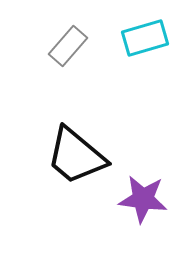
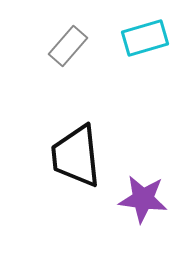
black trapezoid: rotated 44 degrees clockwise
